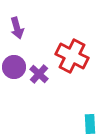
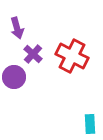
purple circle: moved 10 px down
purple cross: moved 6 px left, 20 px up
